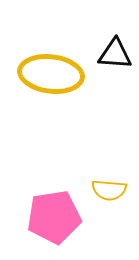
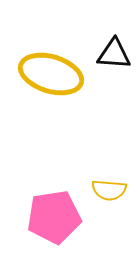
black triangle: moved 1 px left
yellow ellipse: rotated 10 degrees clockwise
